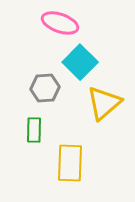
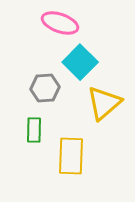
yellow rectangle: moved 1 px right, 7 px up
